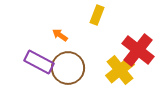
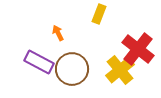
yellow rectangle: moved 2 px right, 1 px up
orange arrow: moved 2 px left, 2 px up; rotated 28 degrees clockwise
red cross: moved 1 px up
brown circle: moved 4 px right, 1 px down
